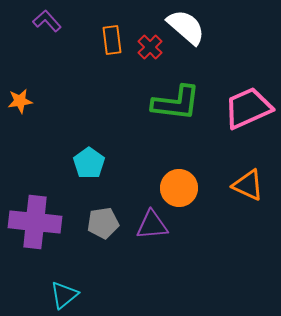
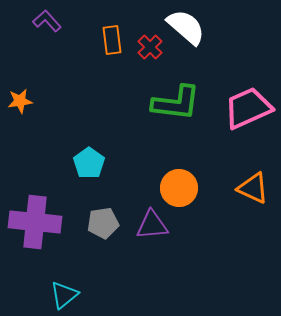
orange triangle: moved 5 px right, 3 px down
